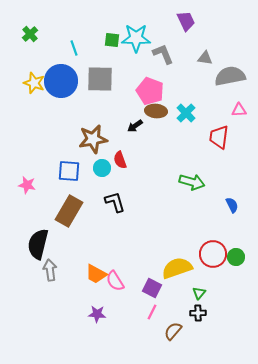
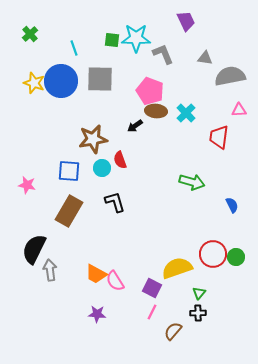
black semicircle: moved 4 px left, 5 px down; rotated 12 degrees clockwise
